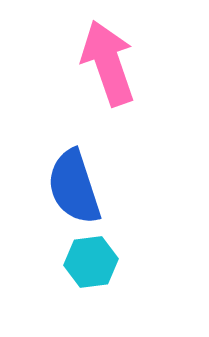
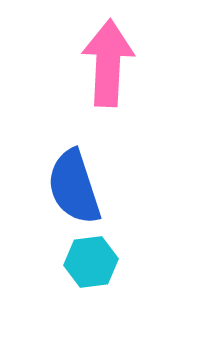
pink arrow: rotated 22 degrees clockwise
